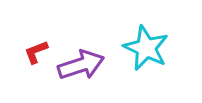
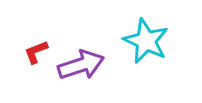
cyan star: moved 7 px up
